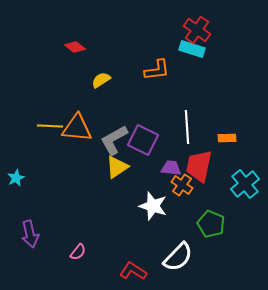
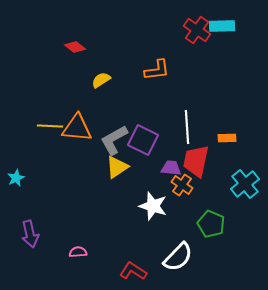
cyan rectangle: moved 30 px right, 23 px up; rotated 20 degrees counterclockwise
red trapezoid: moved 3 px left, 5 px up
pink semicircle: rotated 132 degrees counterclockwise
